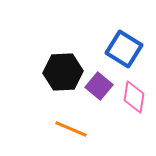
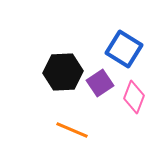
purple square: moved 1 px right, 3 px up; rotated 16 degrees clockwise
pink diamond: rotated 12 degrees clockwise
orange line: moved 1 px right, 1 px down
